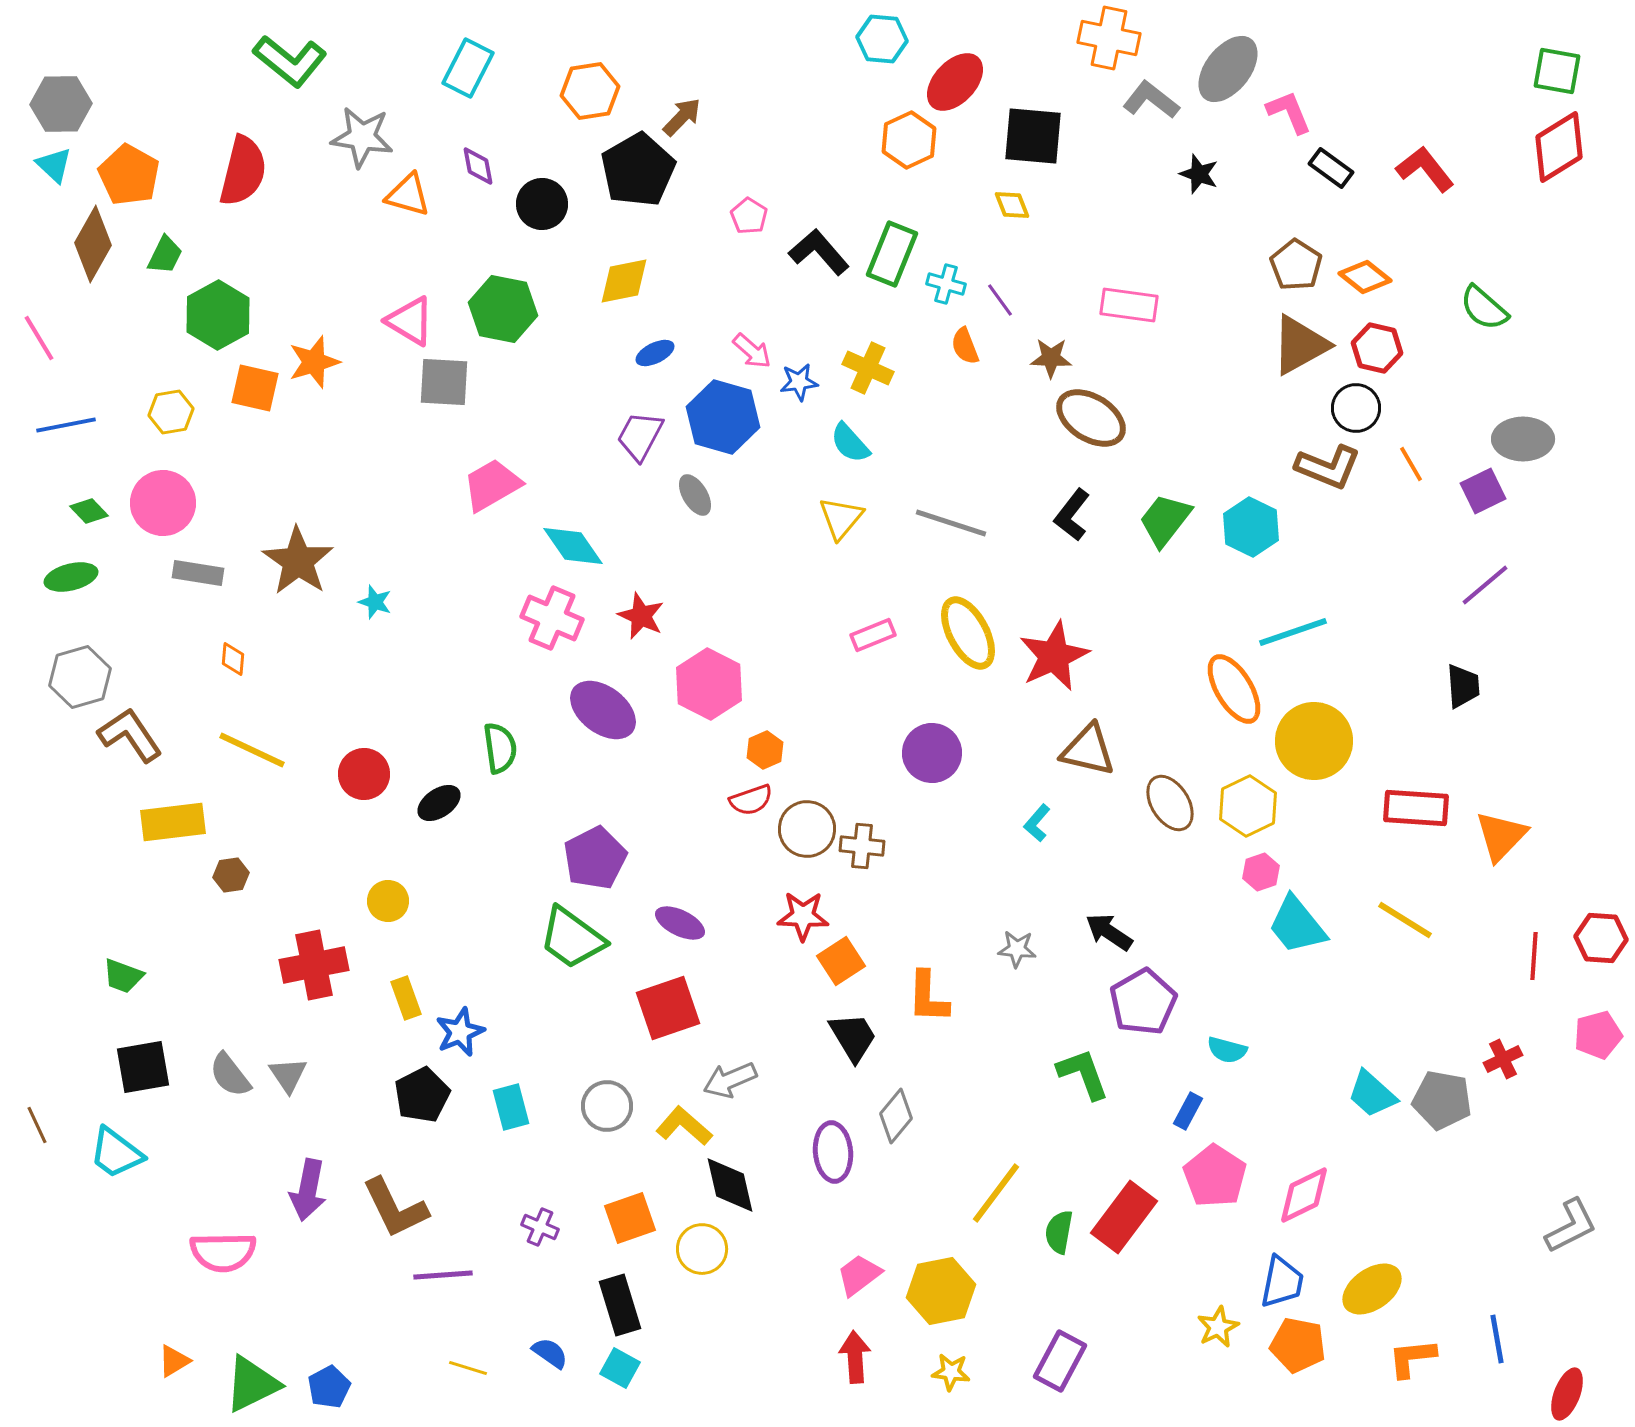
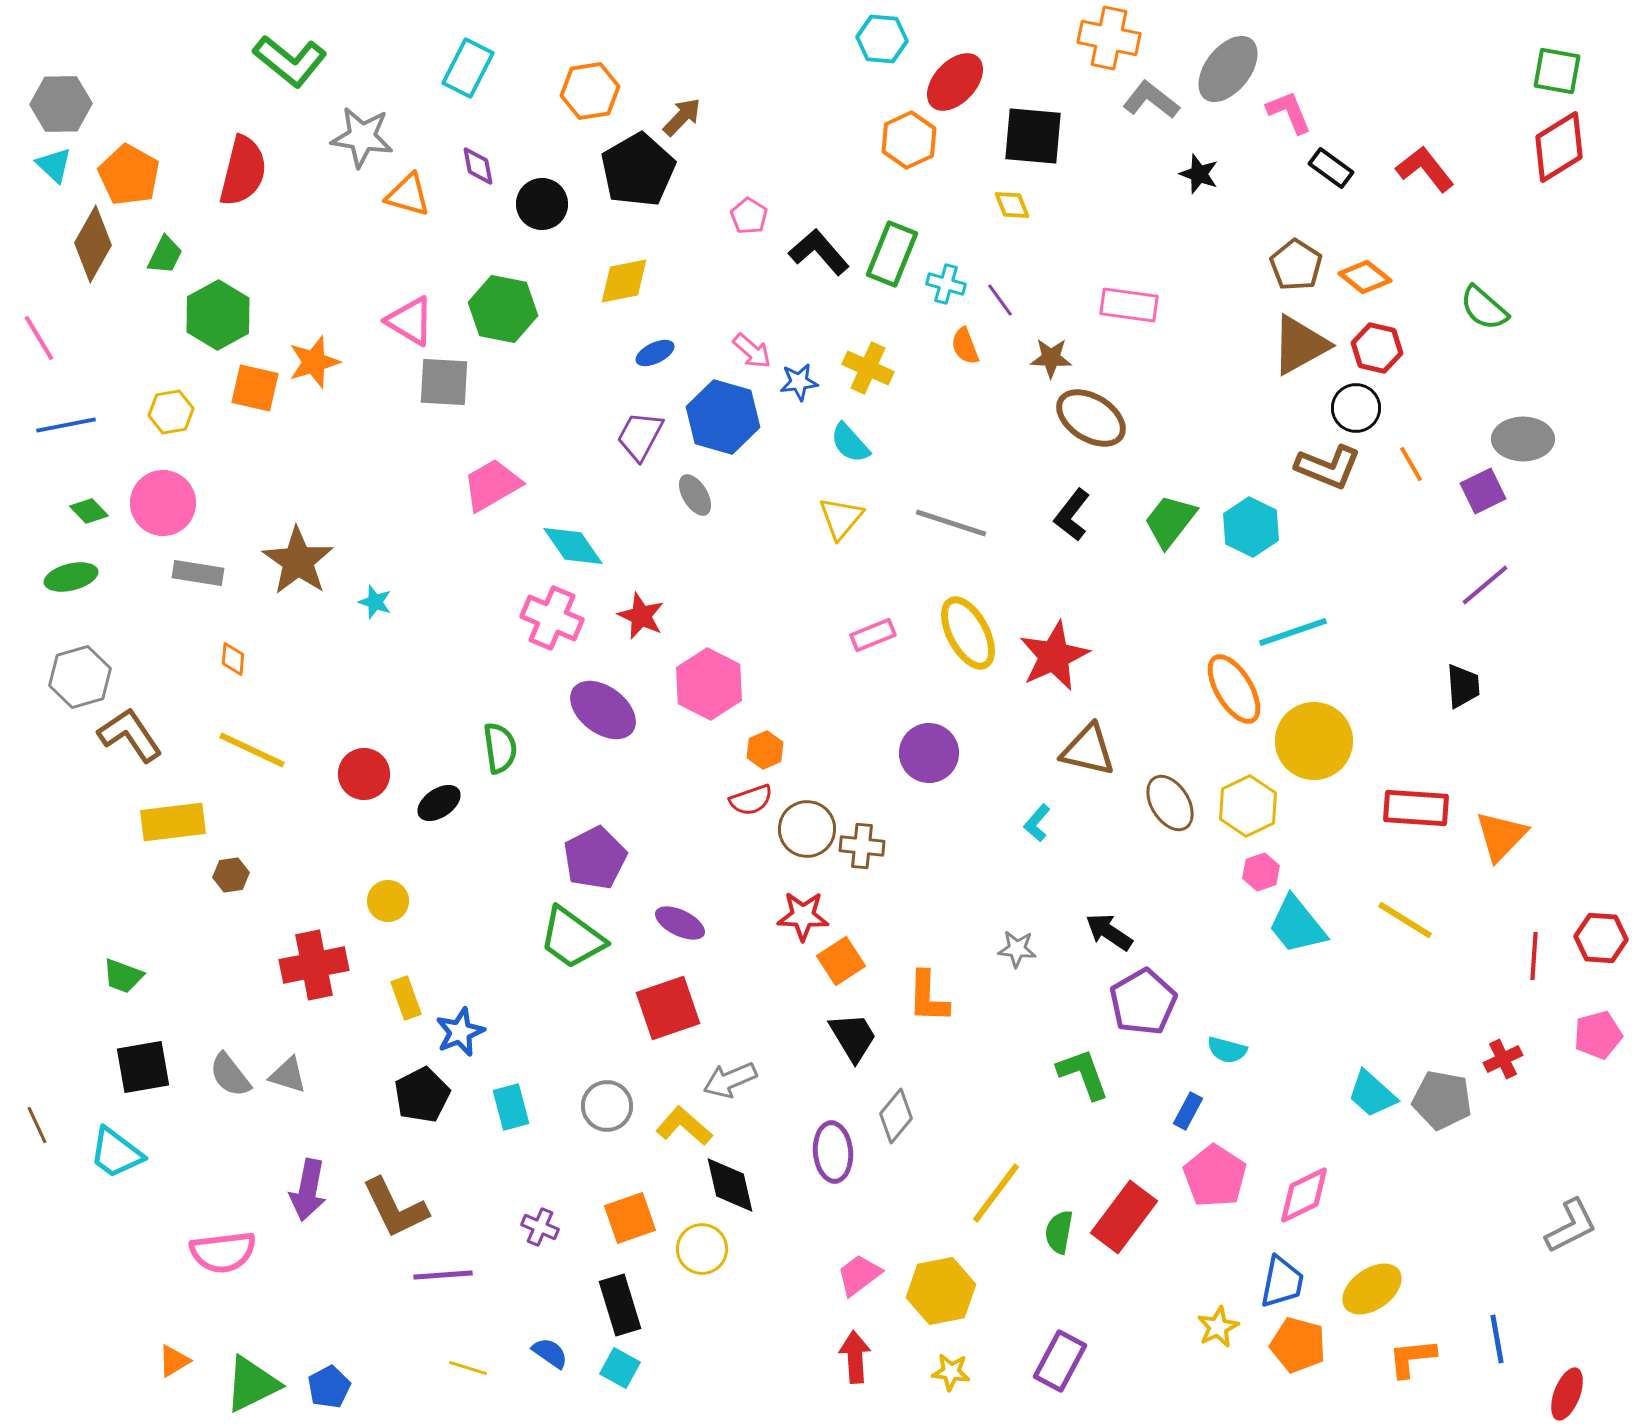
green trapezoid at (1165, 520): moved 5 px right, 1 px down
purple circle at (932, 753): moved 3 px left
gray triangle at (288, 1075): rotated 39 degrees counterclockwise
pink semicircle at (223, 1252): rotated 6 degrees counterclockwise
orange pentagon at (1298, 1345): rotated 4 degrees clockwise
